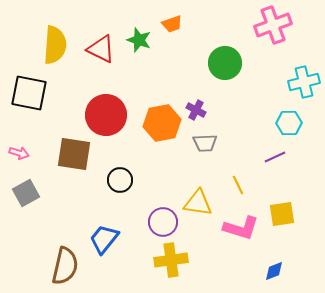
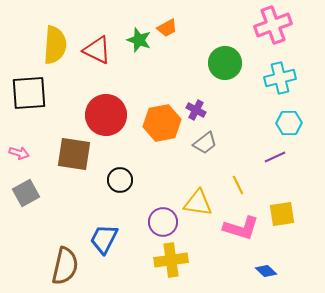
orange trapezoid: moved 5 px left, 4 px down; rotated 10 degrees counterclockwise
red triangle: moved 4 px left, 1 px down
cyan cross: moved 24 px left, 4 px up
black square: rotated 15 degrees counterclockwise
gray trapezoid: rotated 35 degrees counterclockwise
blue trapezoid: rotated 12 degrees counterclockwise
blue diamond: moved 8 px left; rotated 65 degrees clockwise
